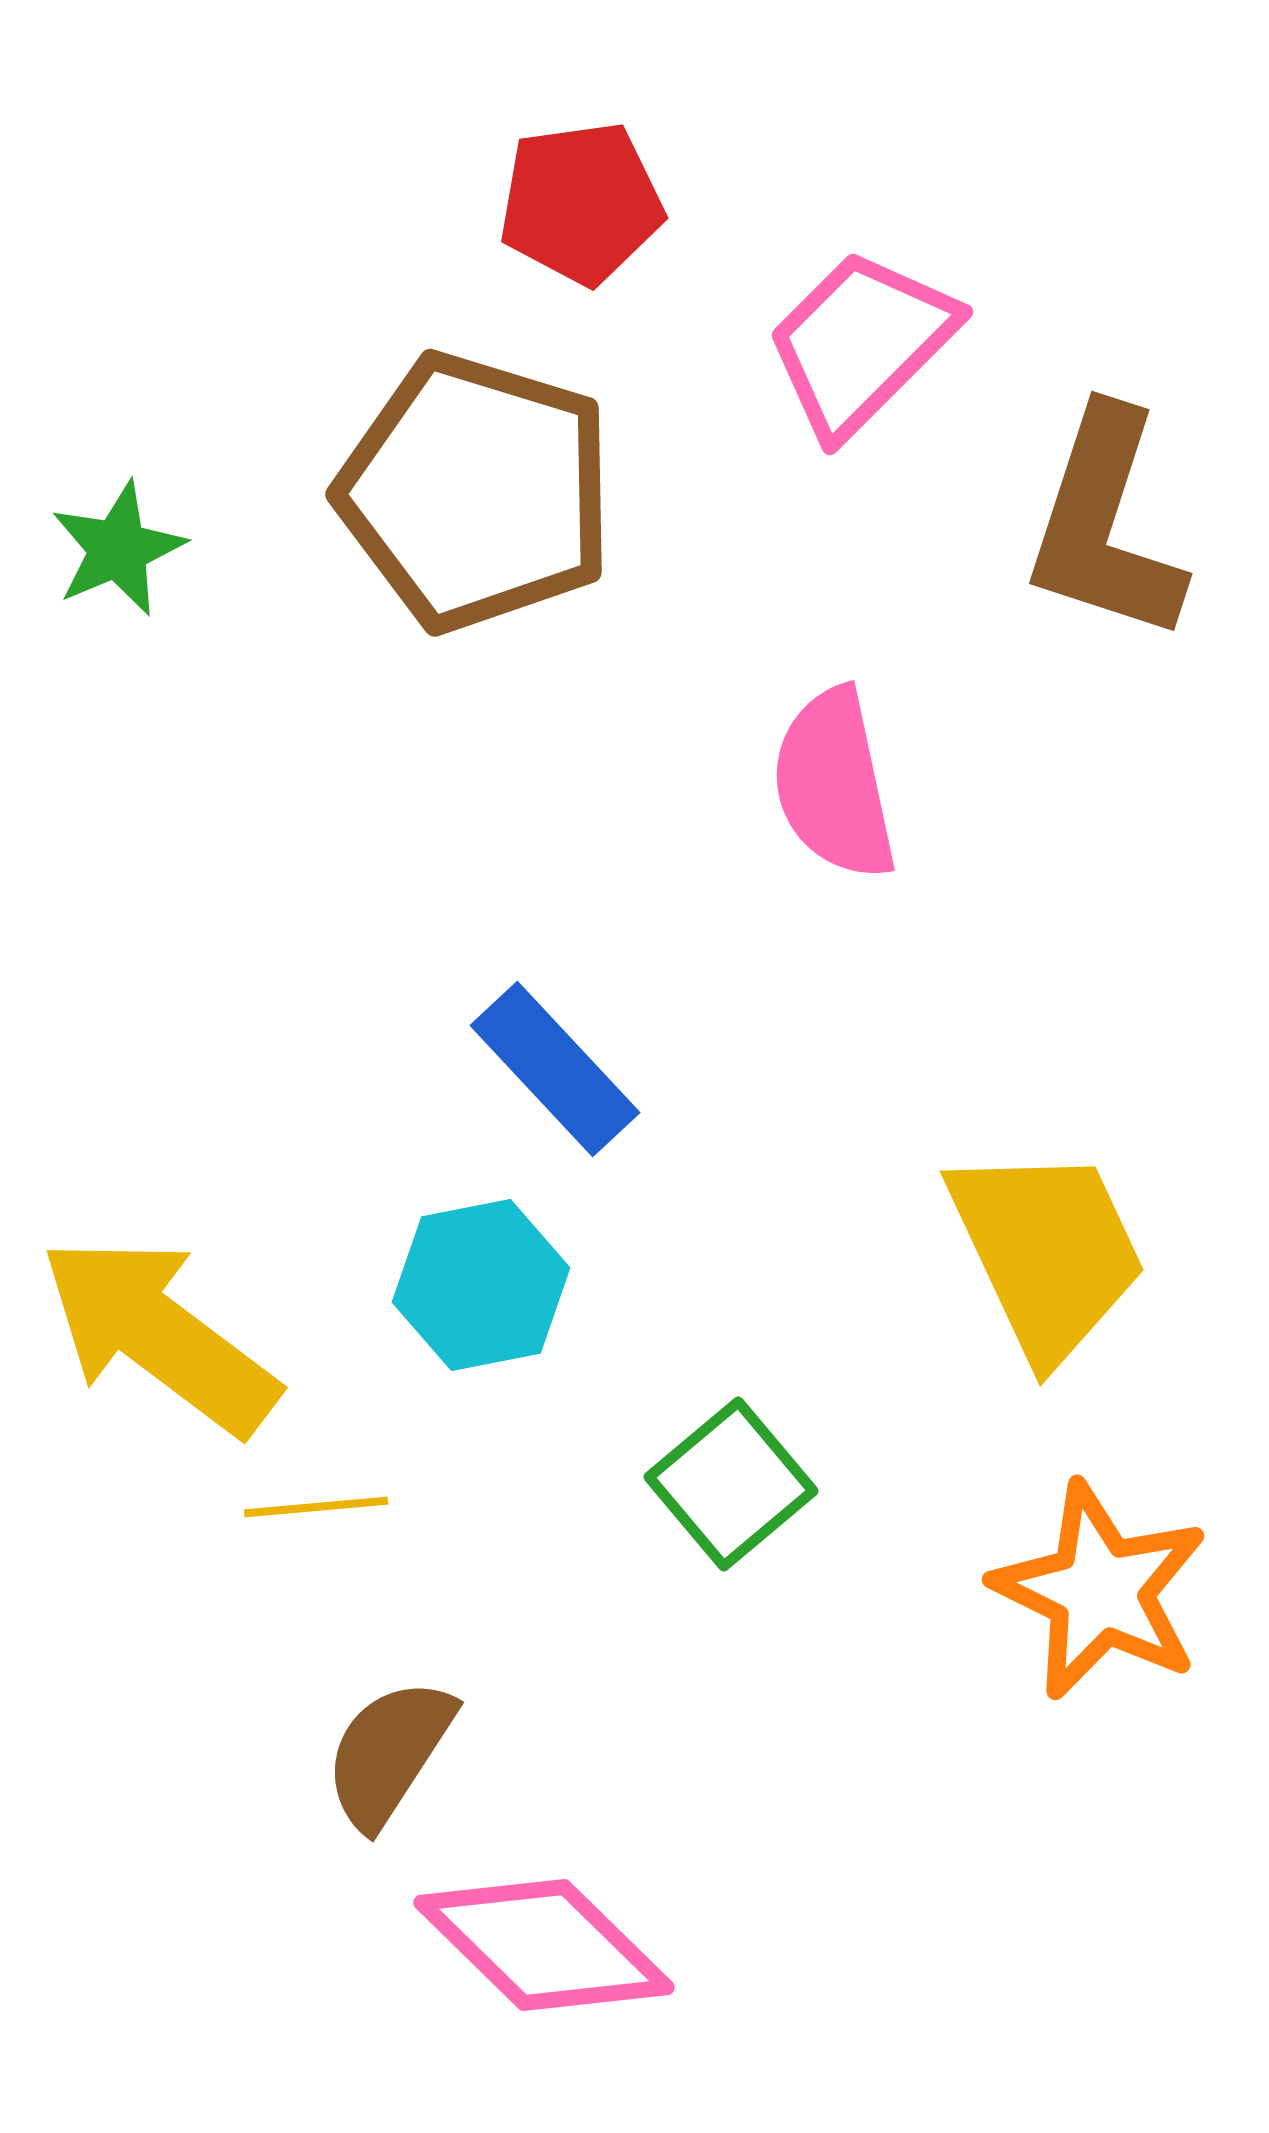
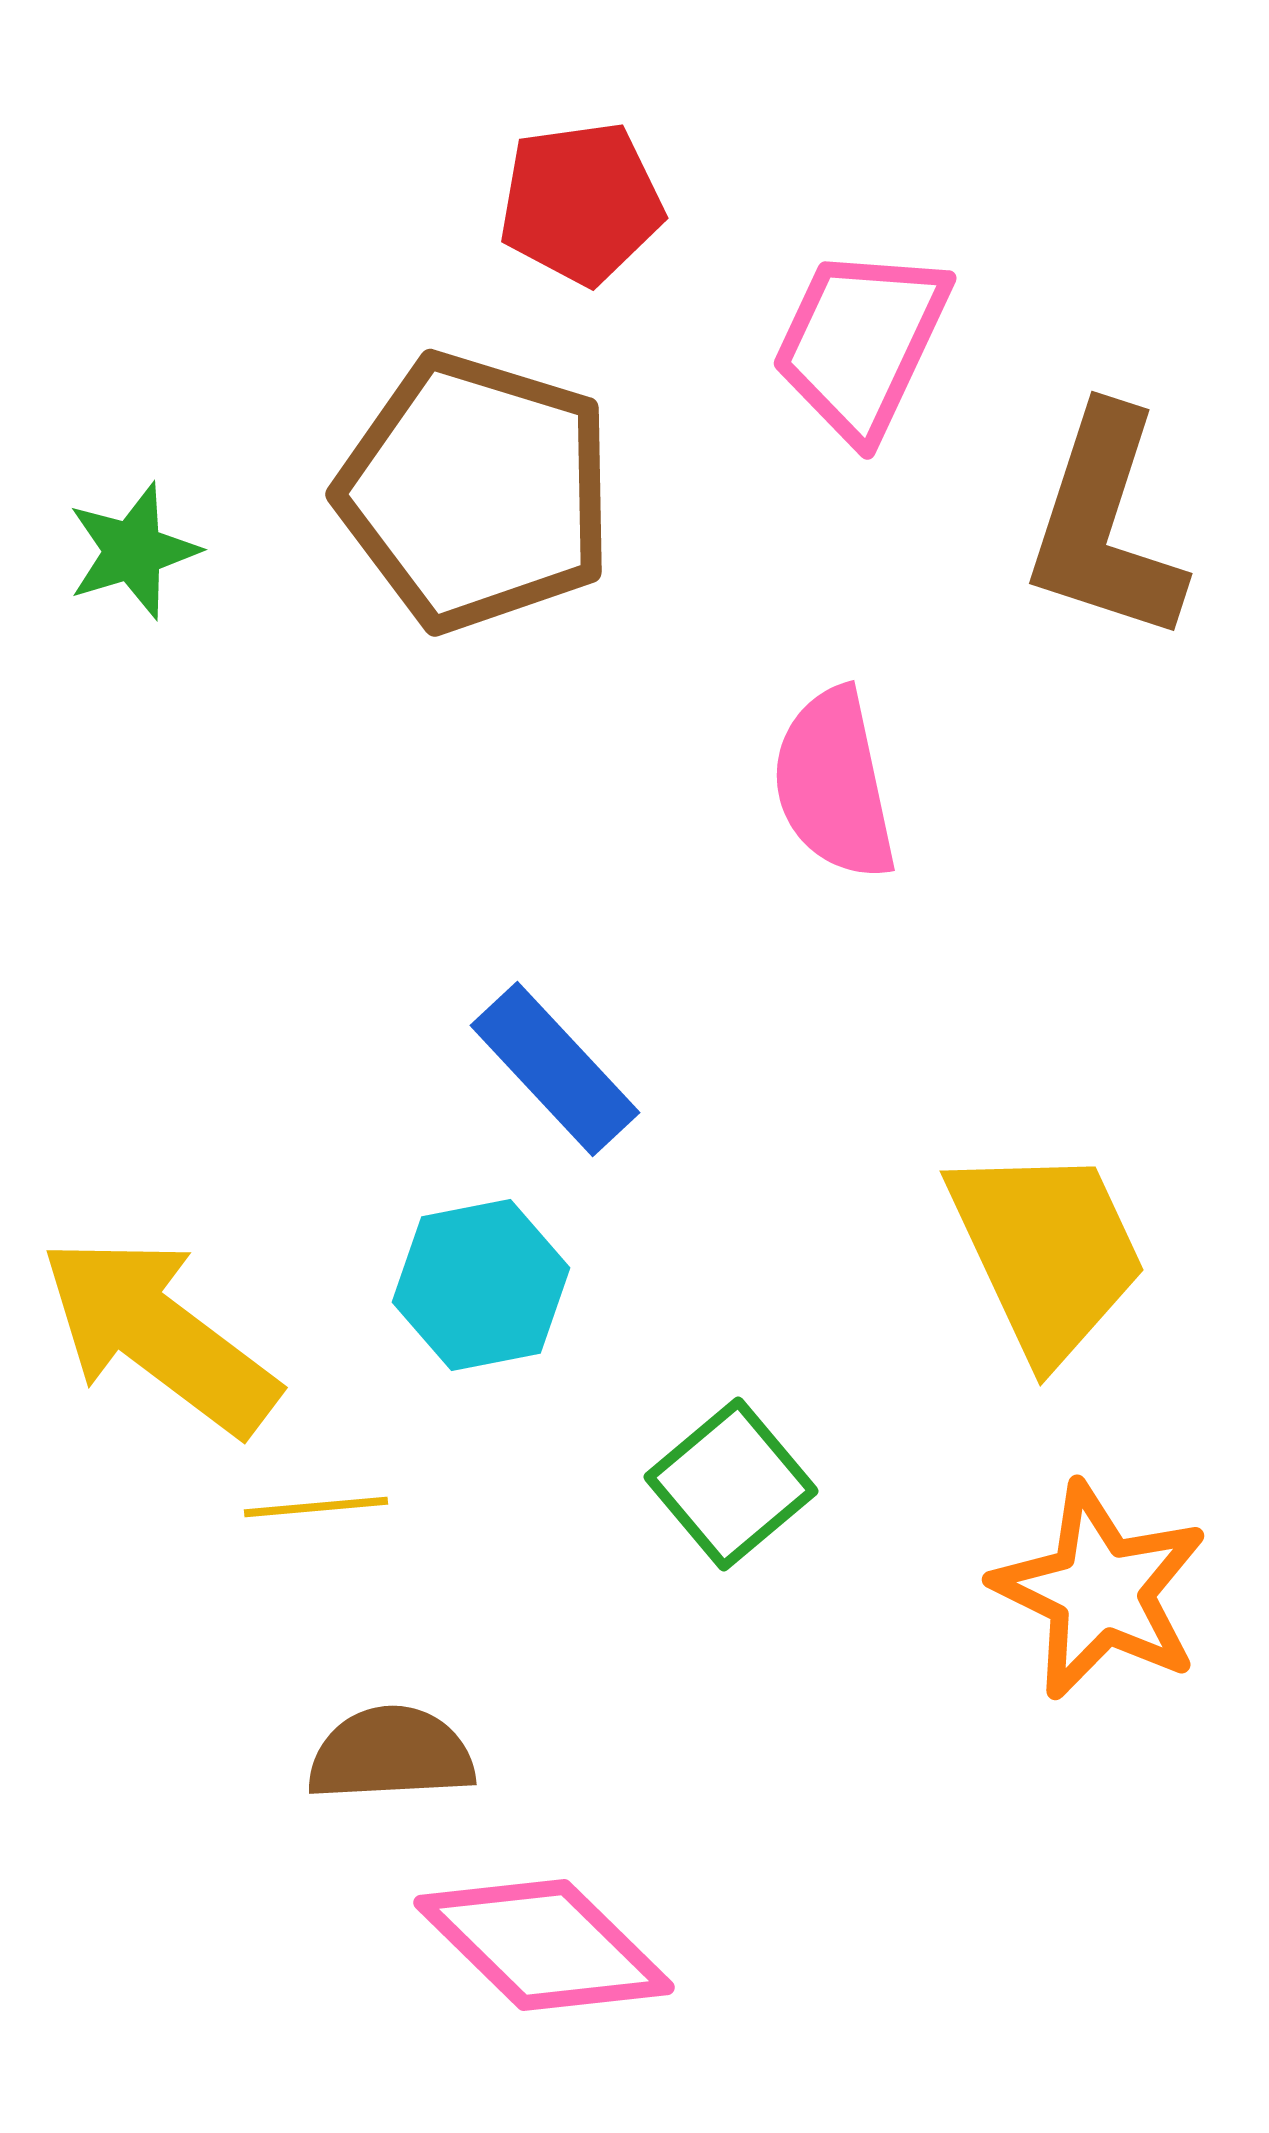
pink trapezoid: rotated 20 degrees counterclockwise
green star: moved 15 px right, 2 px down; rotated 6 degrees clockwise
brown semicircle: moved 2 px right, 1 px down; rotated 54 degrees clockwise
